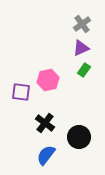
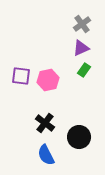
purple square: moved 16 px up
blue semicircle: rotated 65 degrees counterclockwise
